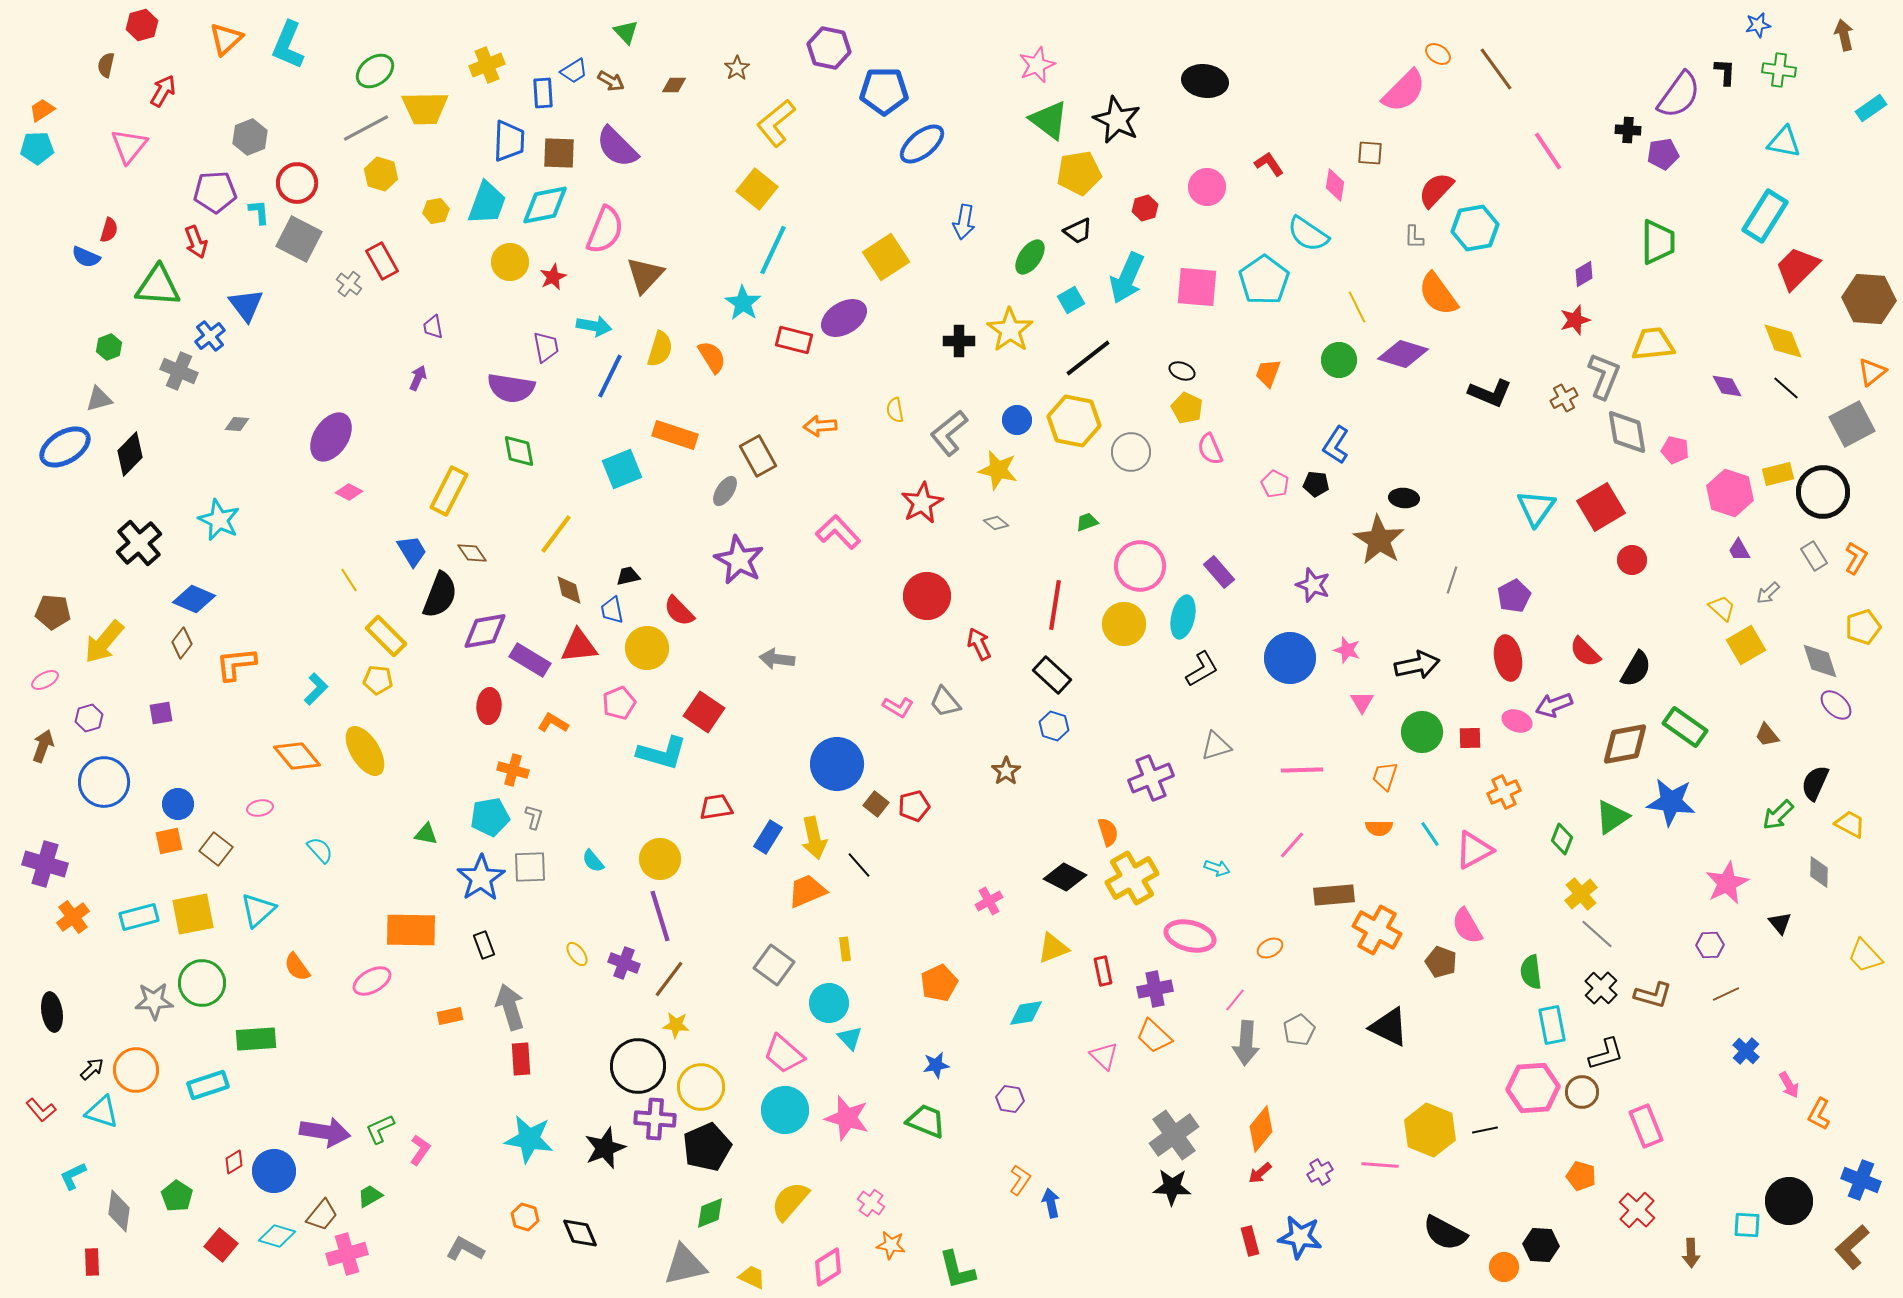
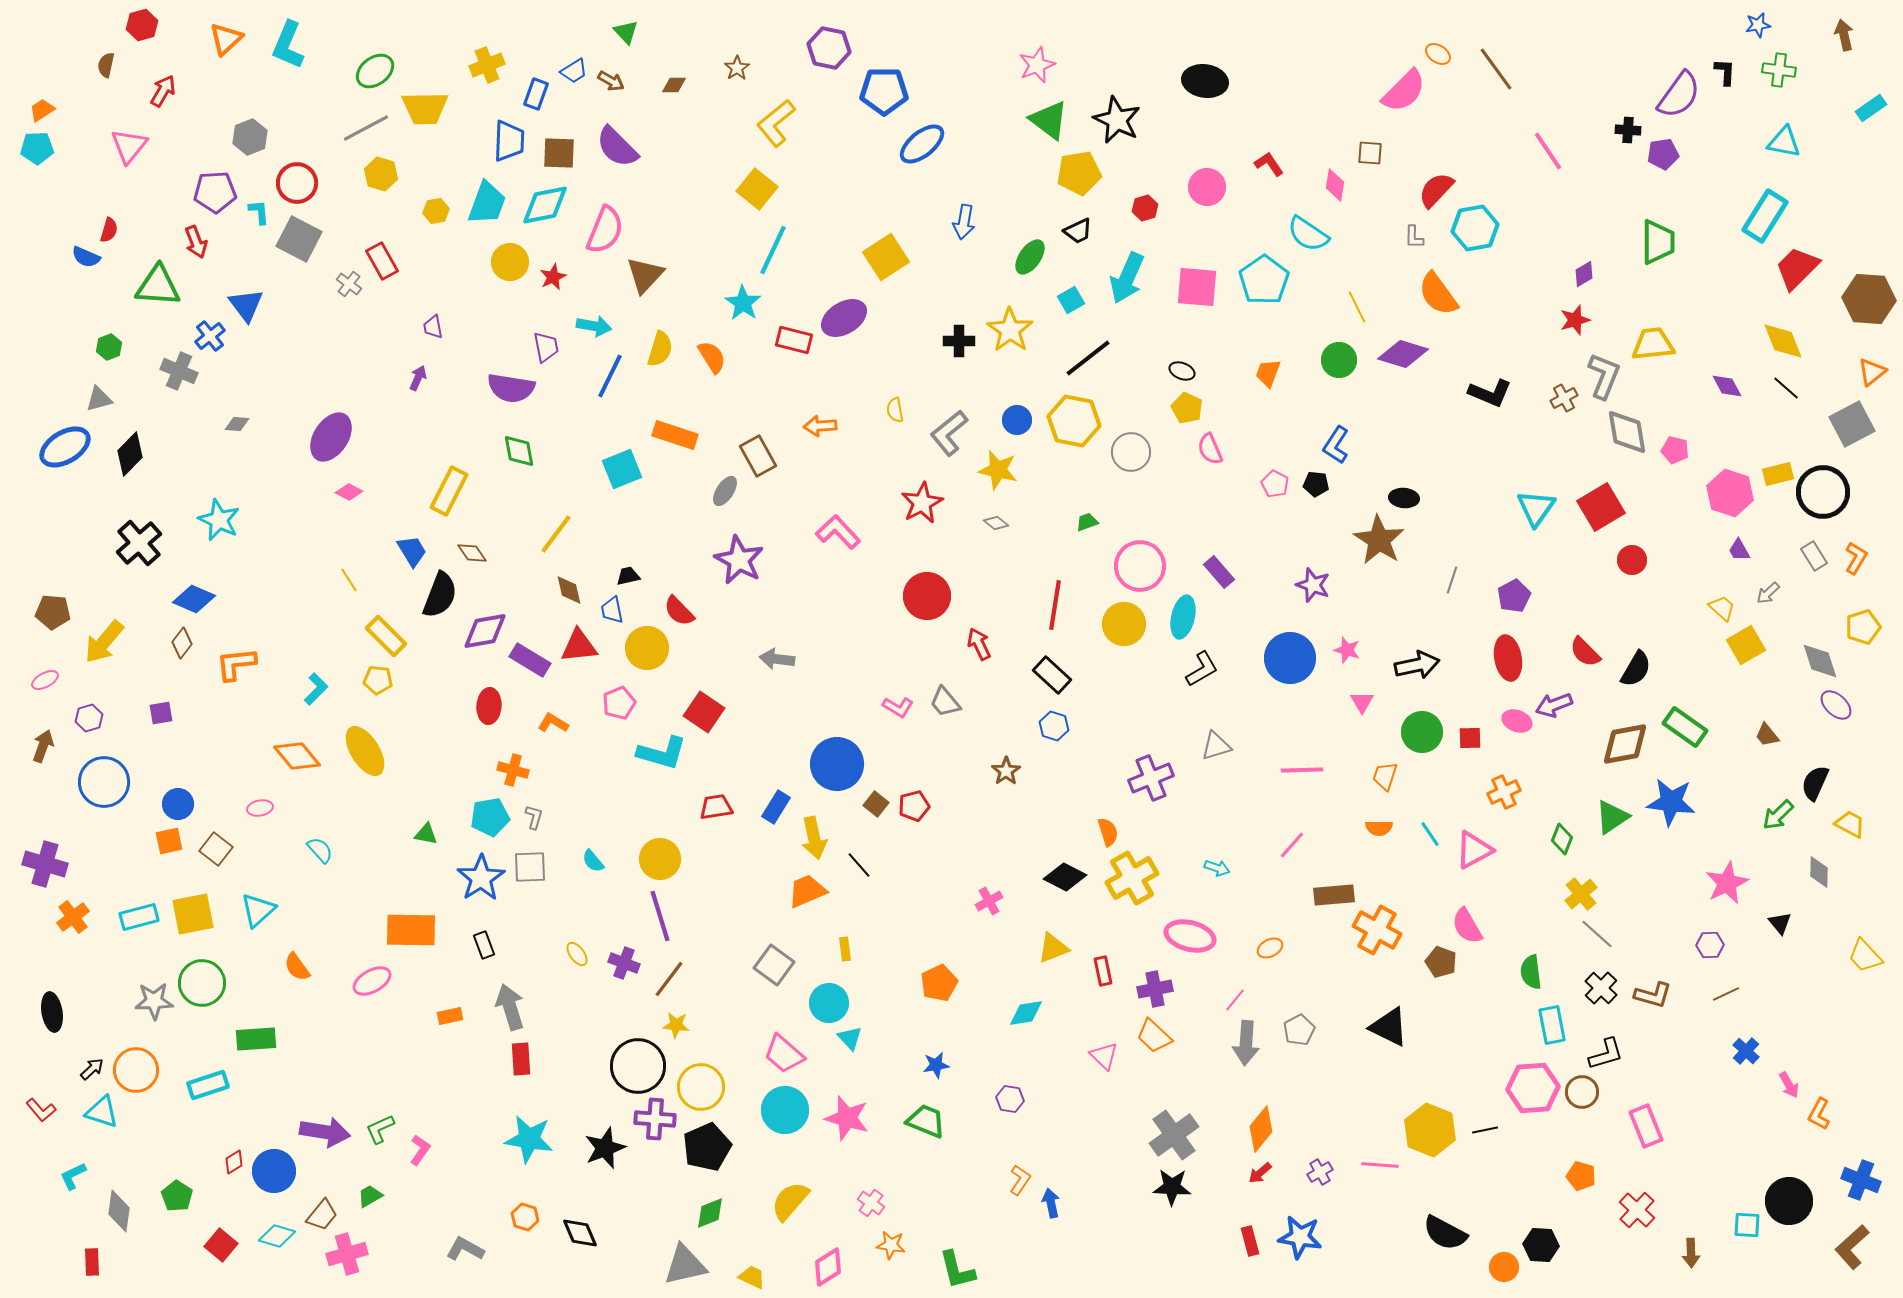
blue rectangle at (543, 93): moved 7 px left, 1 px down; rotated 24 degrees clockwise
blue rectangle at (768, 837): moved 8 px right, 30 px up
